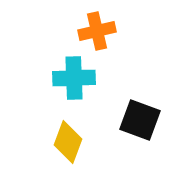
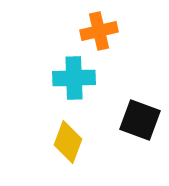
orange cross: moved 2 px right
